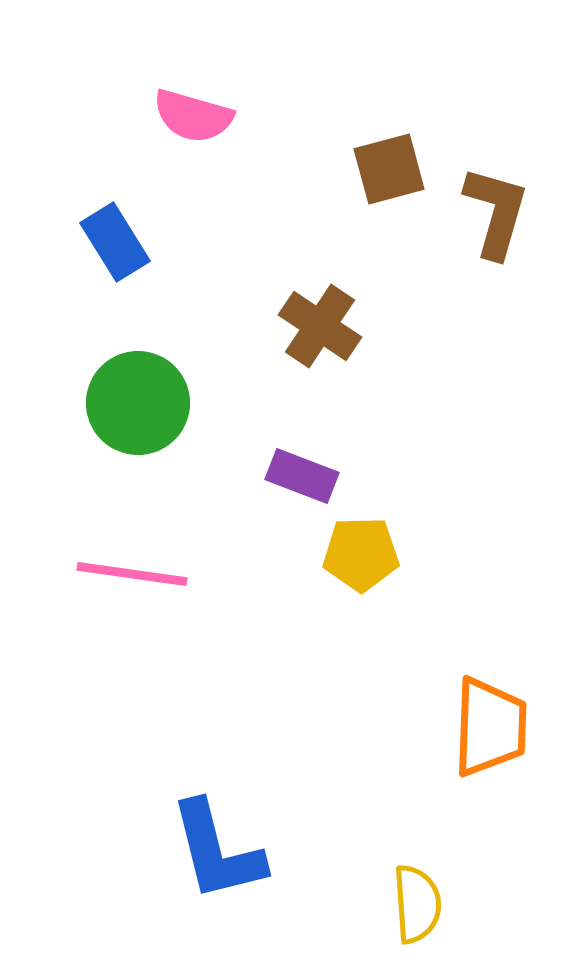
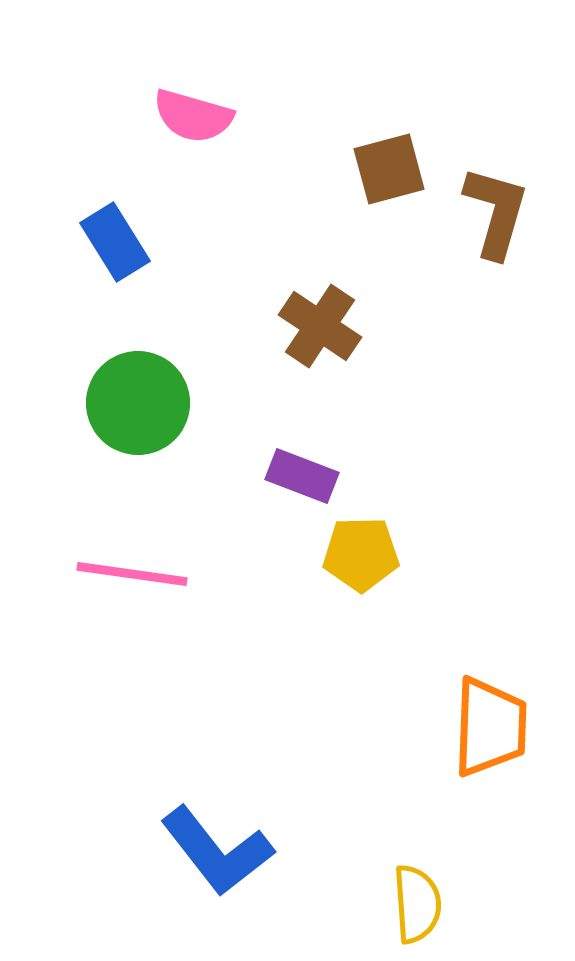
blue L-shape: rotated 24 degrees counterclockwise
